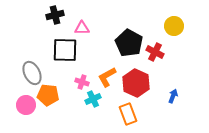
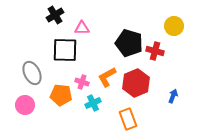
black cross: rotated 18 degrees counterclockwise
black pentagon: rotated 12 degrees counterclockwise
red cross: moved 1 px up; rotated 12 degrees counterclockwise
red hexagon: rotated 12 degrees clockwise
orange pentagon: moved 13 px right
cyan cross: moved 4 px down
pink circle: moved 1 px left
orange rectangle: moved 5 px down
